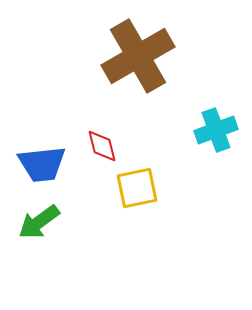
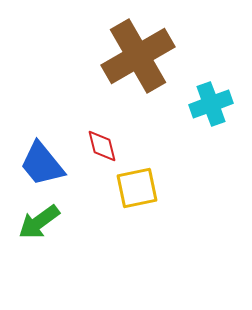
cyan cross: moved 5 px left, 26 px up
blue trapezoid: rotated 57 degrees clockwise
